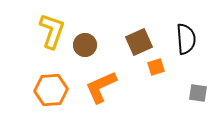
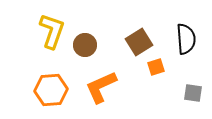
brown square: rotated 8 degrees counterclockwise
gray square: moved 5 px left
